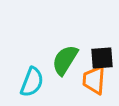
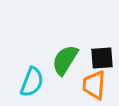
orange trapezoid: moved 5 px down
